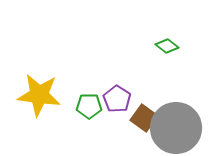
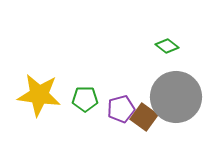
purple pentagon: moved 4 px right, 10 px down; rotated 24 degrees clockwise
green pentagon: moved 4 px left, 7 px up
brown square: moved 1 px up
gray circle: moved 31 px up
